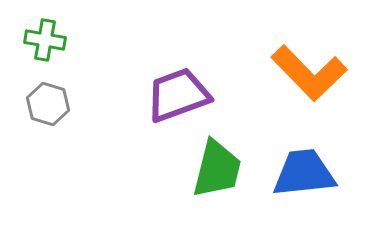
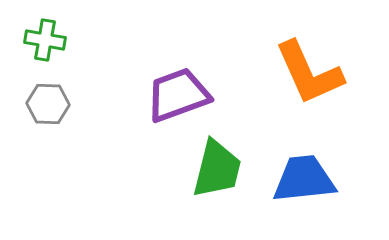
orange L-shape: rotated 20 degrees clockwise
gray hexagon: rotated 15 degrees counterclockwise
blue trapezoid: moved 6 px down
